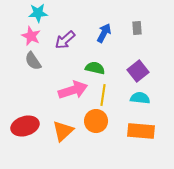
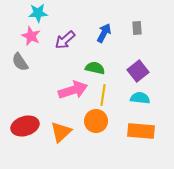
gray semicircle: moved 13 px left, 1 px down
orange triangle: moved 2 px left, 1 px down
